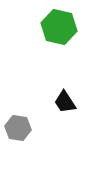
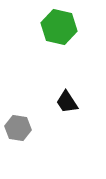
black trapezoid: moved 2 px right
